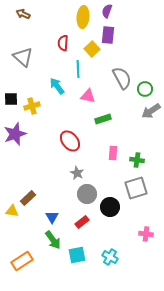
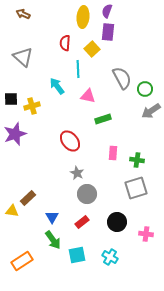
purple rectangle: moved 3 px up
red semicircle: moved 2 px right
black circle: moved 7 px right, 15 px down
